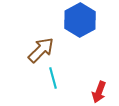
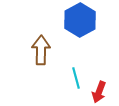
brown arrow: rotated 44 degrees counterclockwise
cyan line: moved 23 px right
